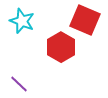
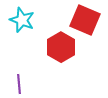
cyan star: moved 1 px up
purple line: rotated 42 degrees clockwise
